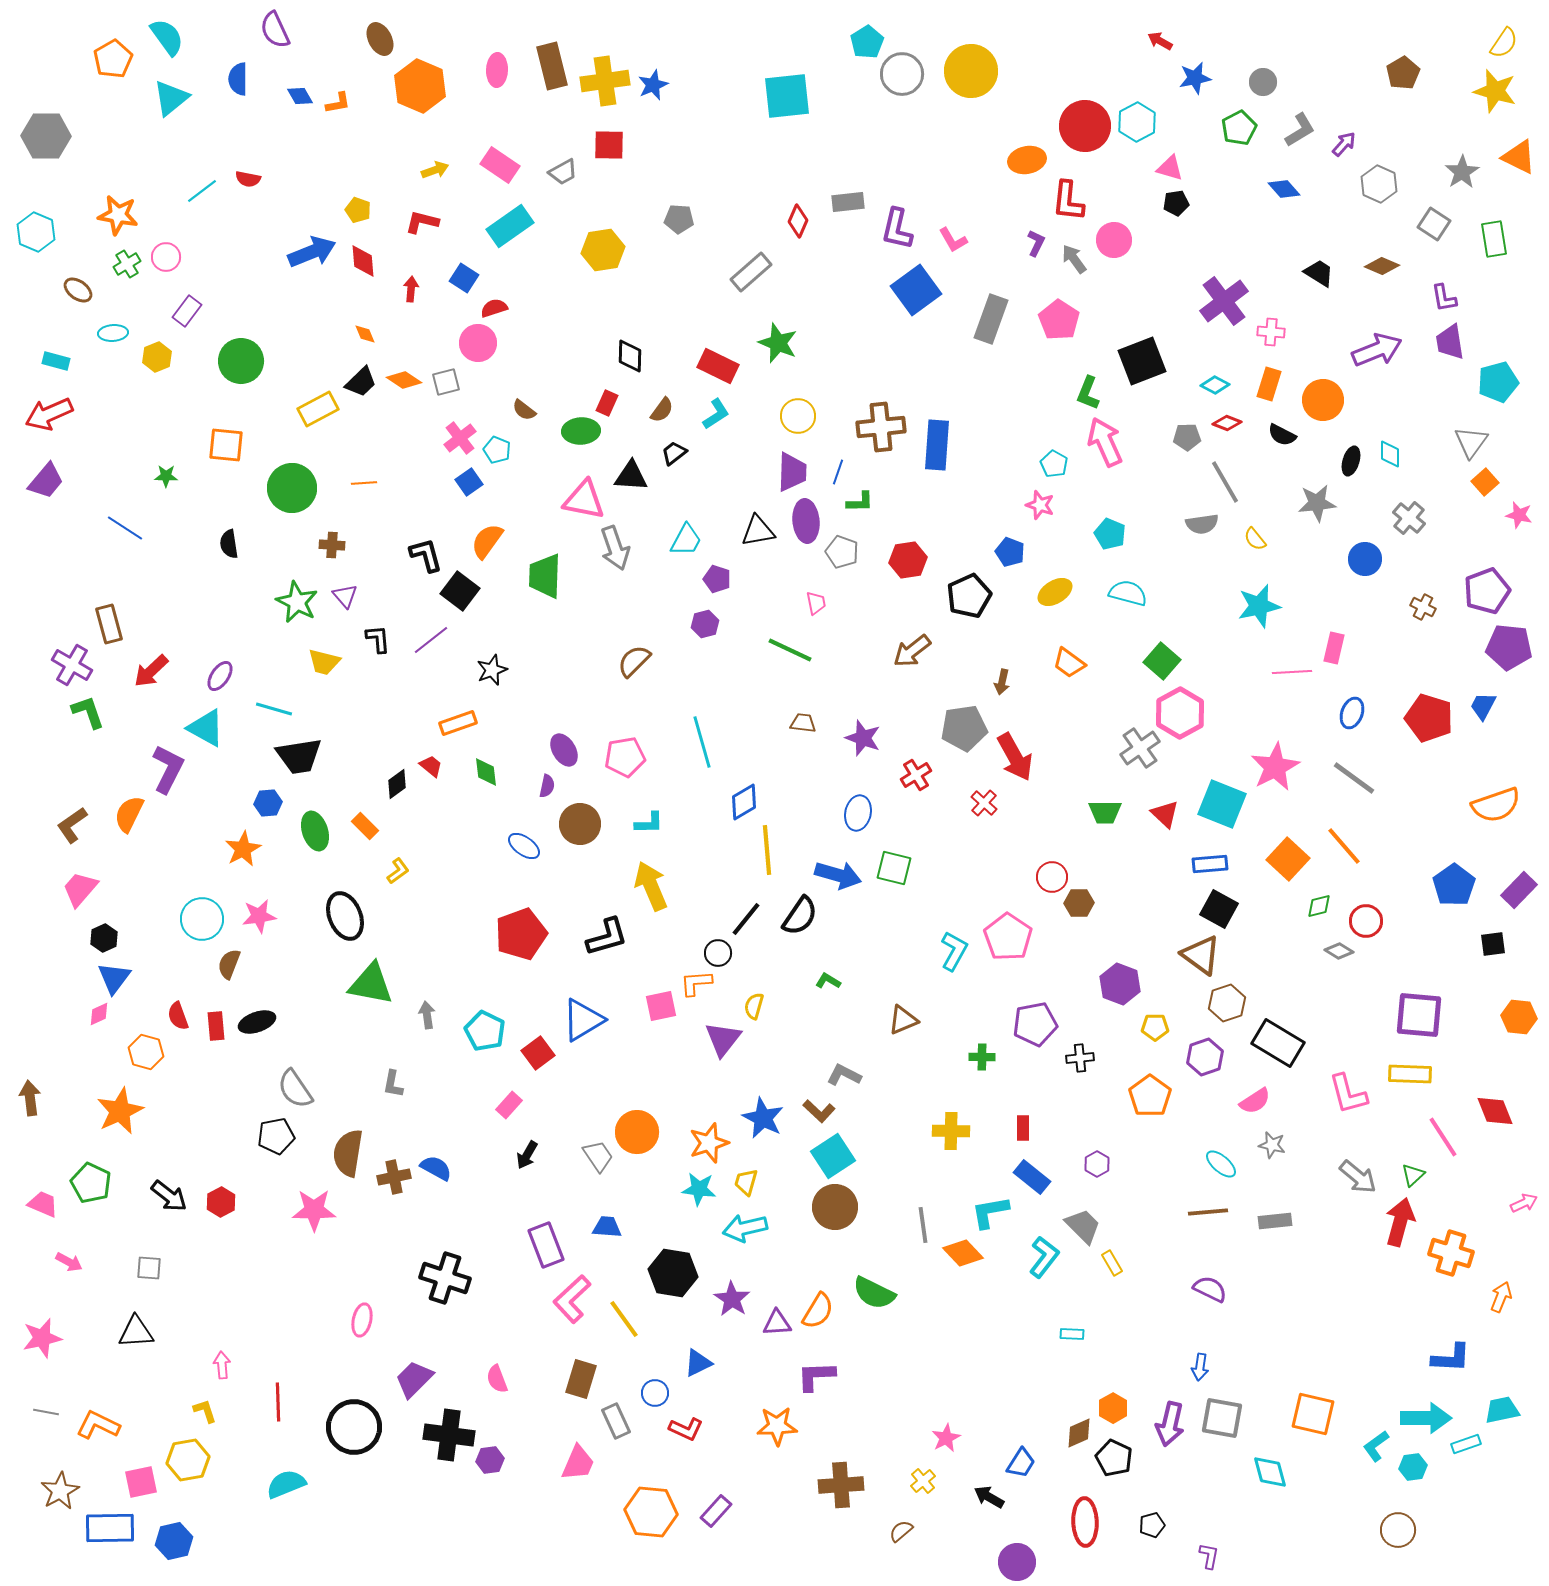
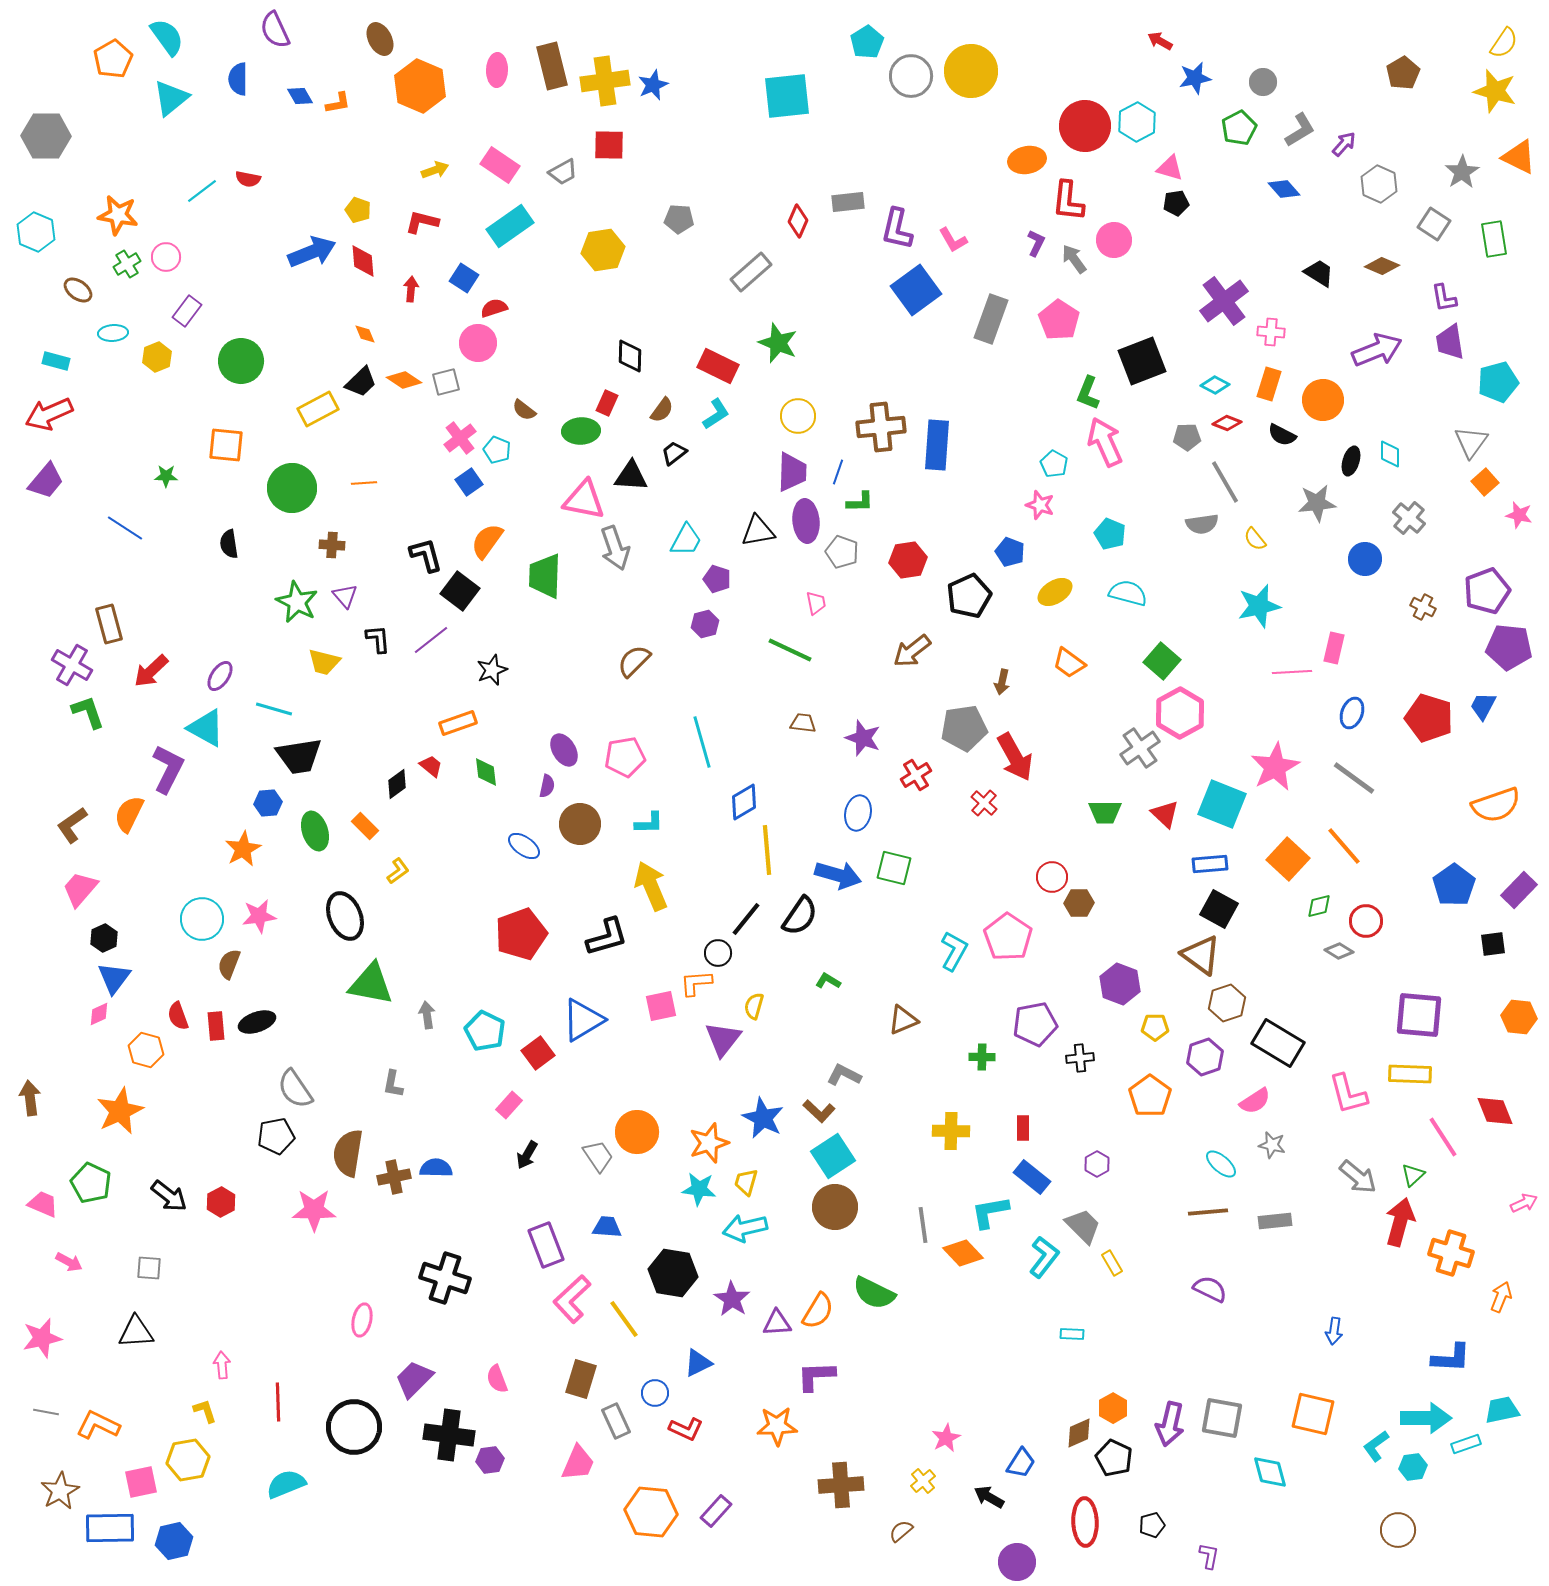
gray circle at (902, 74): moved 9 px right, 2 px down
orange hexagon at (146, 1052): moved 2 px up
blue semicircle at (436, 1168): rotated 28 degrees counterclockwise
blue arrow at (1200, 1367): moved 134 px right, 36 px up
